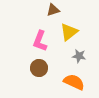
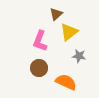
brown triangle: moved 3 px right, 4 px down; rotated 24 degrees counterclockwise
orange semicircle: moved 8 px left
